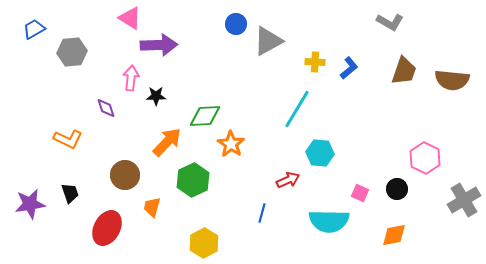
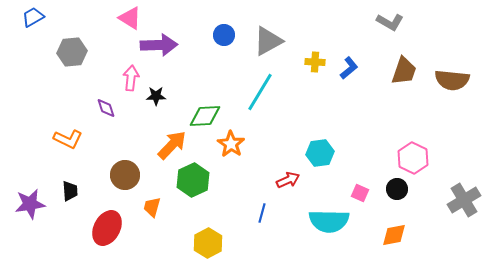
blue circle: moved 12 px left, 11 px down
blue trapezoid: moved 1 px left, 12 px up
cyan line: moved 37 px left, 17 px up
orange arrow: moved 5 px right, 3 px down
cyan hexagon: rotated 12 degrees counterclockwise
pink hexagon: moved 12 px left
black trapezoid: moved 2 px up; rotated 15 degrees clockwise
yellow hexagon: moved 4 px right
